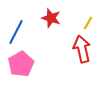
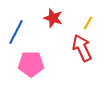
red star: moved 2 px right
red arrow: moved 1 px up; rotated 12 degrees counterclockwise
pink pentagon: moved 10 px right; rotated 30 degrees clockwise
